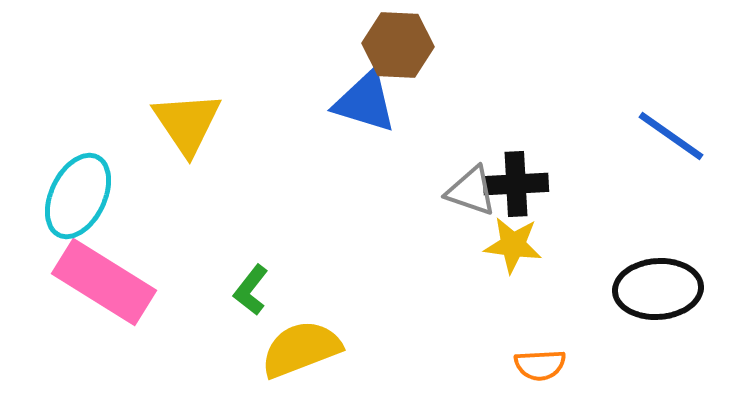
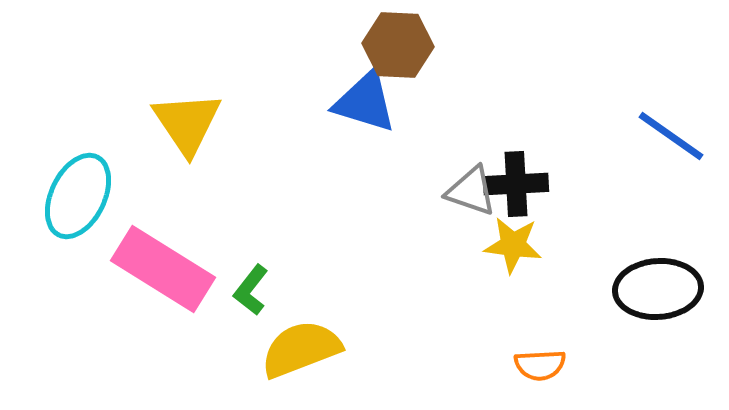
pink rectangle: moved 59 px right, 13 px up
